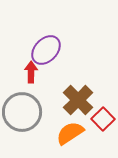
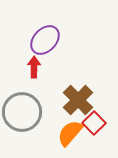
purple ellipse: moved 1 px left, 10 px up
red arrow: moved 3 px right, 5 px up
red square: moved 9 px left, 4 px down
orange semicircle: rotated 16 degrees counterclockwise
